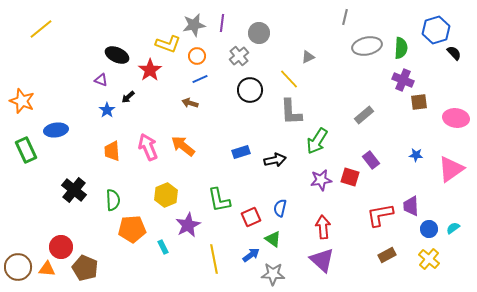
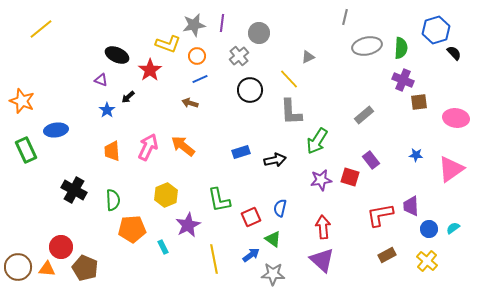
pink arrow at (148, 147): rotated 48 degrees clockwise
black cross at (74, 190): rotated 10 degrees counterclockwise
yellow cross at (429, 259): moved 2 px left, 2 px down
